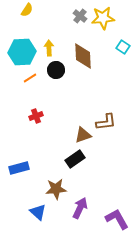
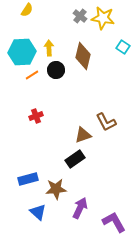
yellow star: rotated 15 degrees clockwise
brown diamond: rotated 16 degrees clockwise
orange line: moved 2 px right, 3 px up
brown L-shape: rotated 70 degrees clockwise
blue rectangle: moved 9 px right, 11 px down
purple L-shape: moved 3 px left, 3 px down
